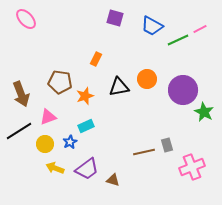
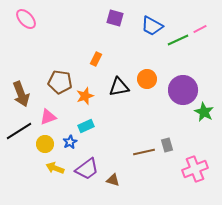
pink cross: moved 3 px right, 2 px down
